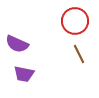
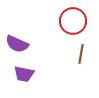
red circle: moved 2 px left
brown line: moved 2 px right; rotated 36 degrees clockwise
